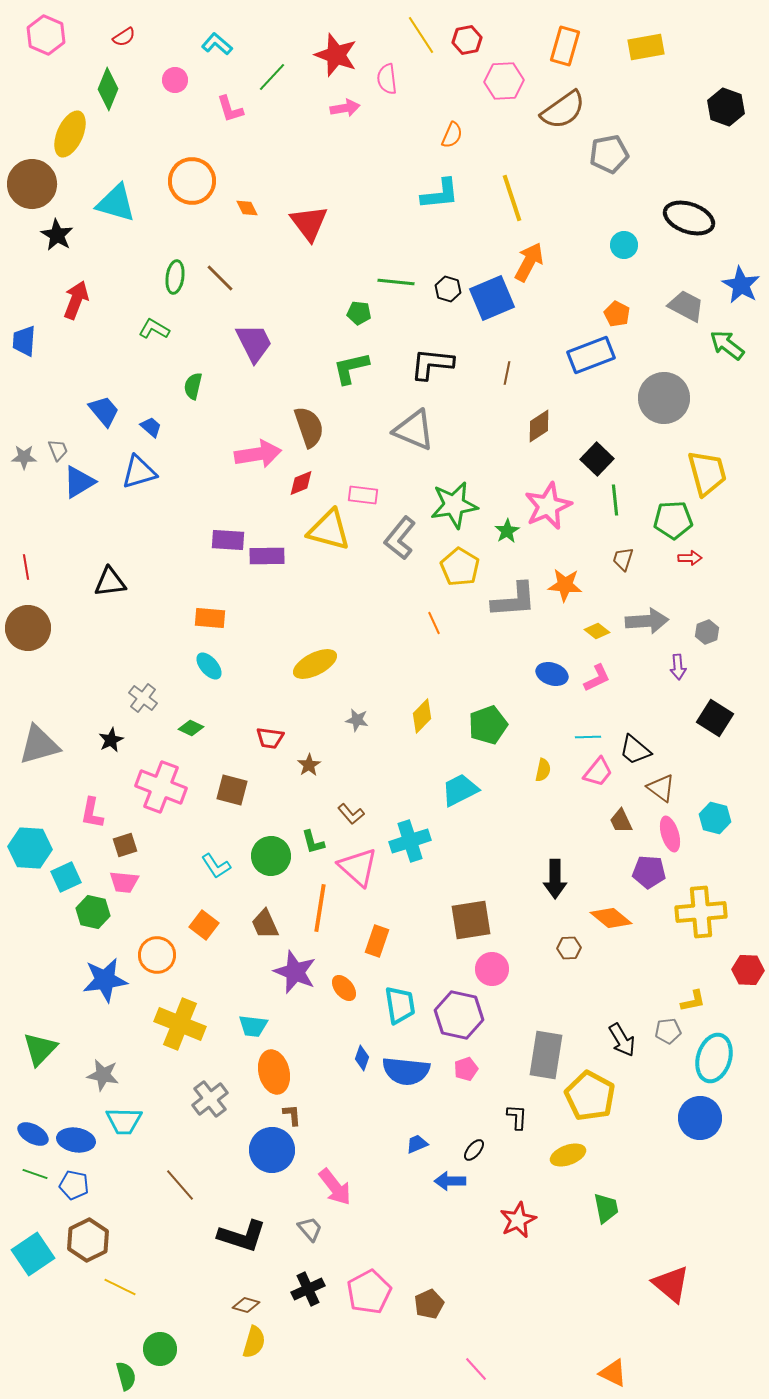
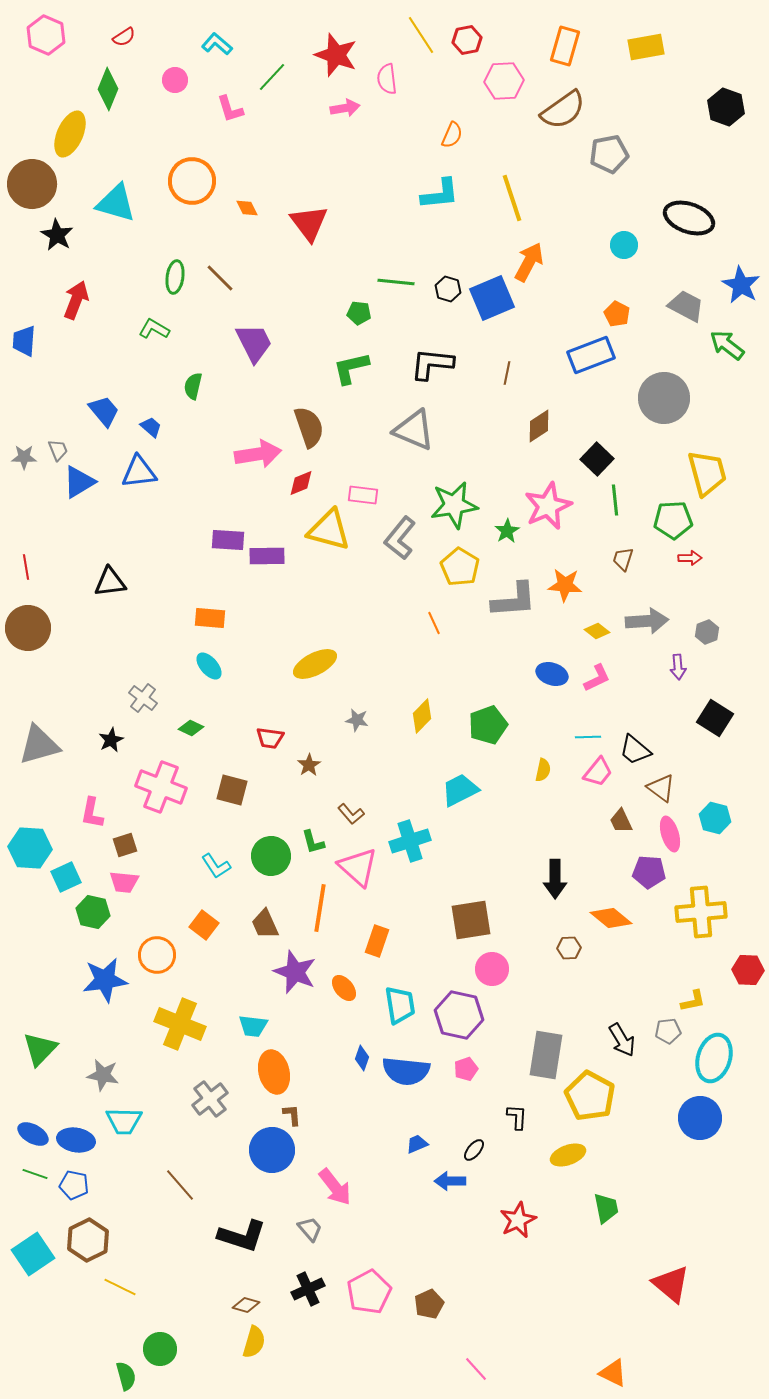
blue triangle at (139, 472): rotated 9 degrees clockwise
